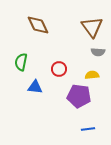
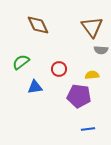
gray semicircle: moved 3 px right, 2 px up
green semicircle: rotated 42 degrees clockwise
blue triangle: rotated 14 degrees counterclockwise
